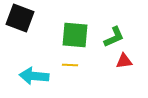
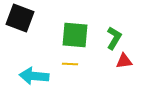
green L-shape: moved 1 px down; rotated 35 degrees counterclockwise
yellow line: moved 1 px up
